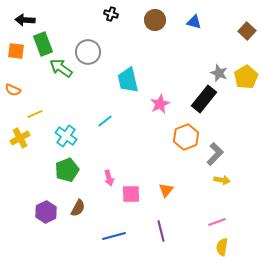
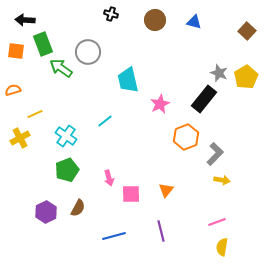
orange semicircle: rotated 140 degrees clockwise
